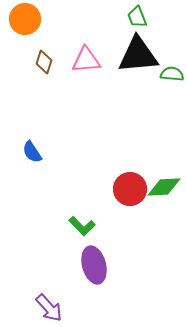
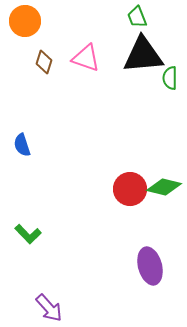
orange circle: moved 2 px down
black triangle: moved 5 px right
pink triangle: moved 2 px up; rotated 24 degrees clockwise
green semicircle: moved 2 px left, 4 px down; rotated 95 degrees counterclockwise
blue semicircle: moved 10 px left, 7 px up; rotated 15 degrees clockwise
green diamond: rotated 16 degrees clockwise
green L-shape: moved 54 px left, 8 px down
purple ellipse: moved 56 px right, 1 px down
